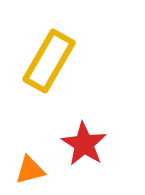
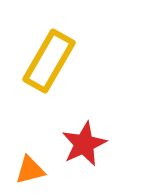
red star: rotated 15 degrees clockwise
